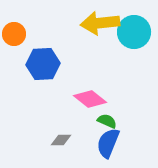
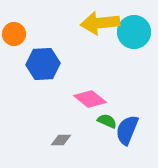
blue semicircle: moved 19 px right, 13 px up
